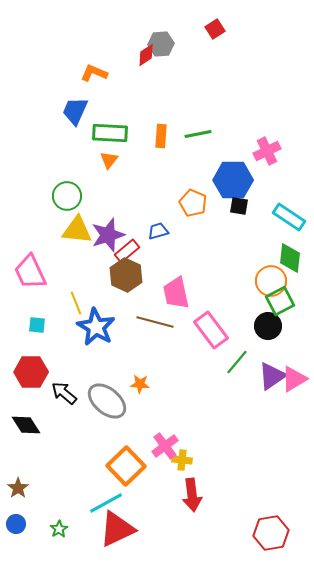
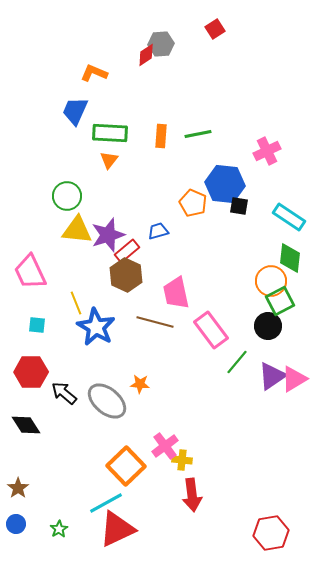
blue hexagon at (233, 180): moved 8 px left, 4 px down; rotated 6 degrees clockwise
